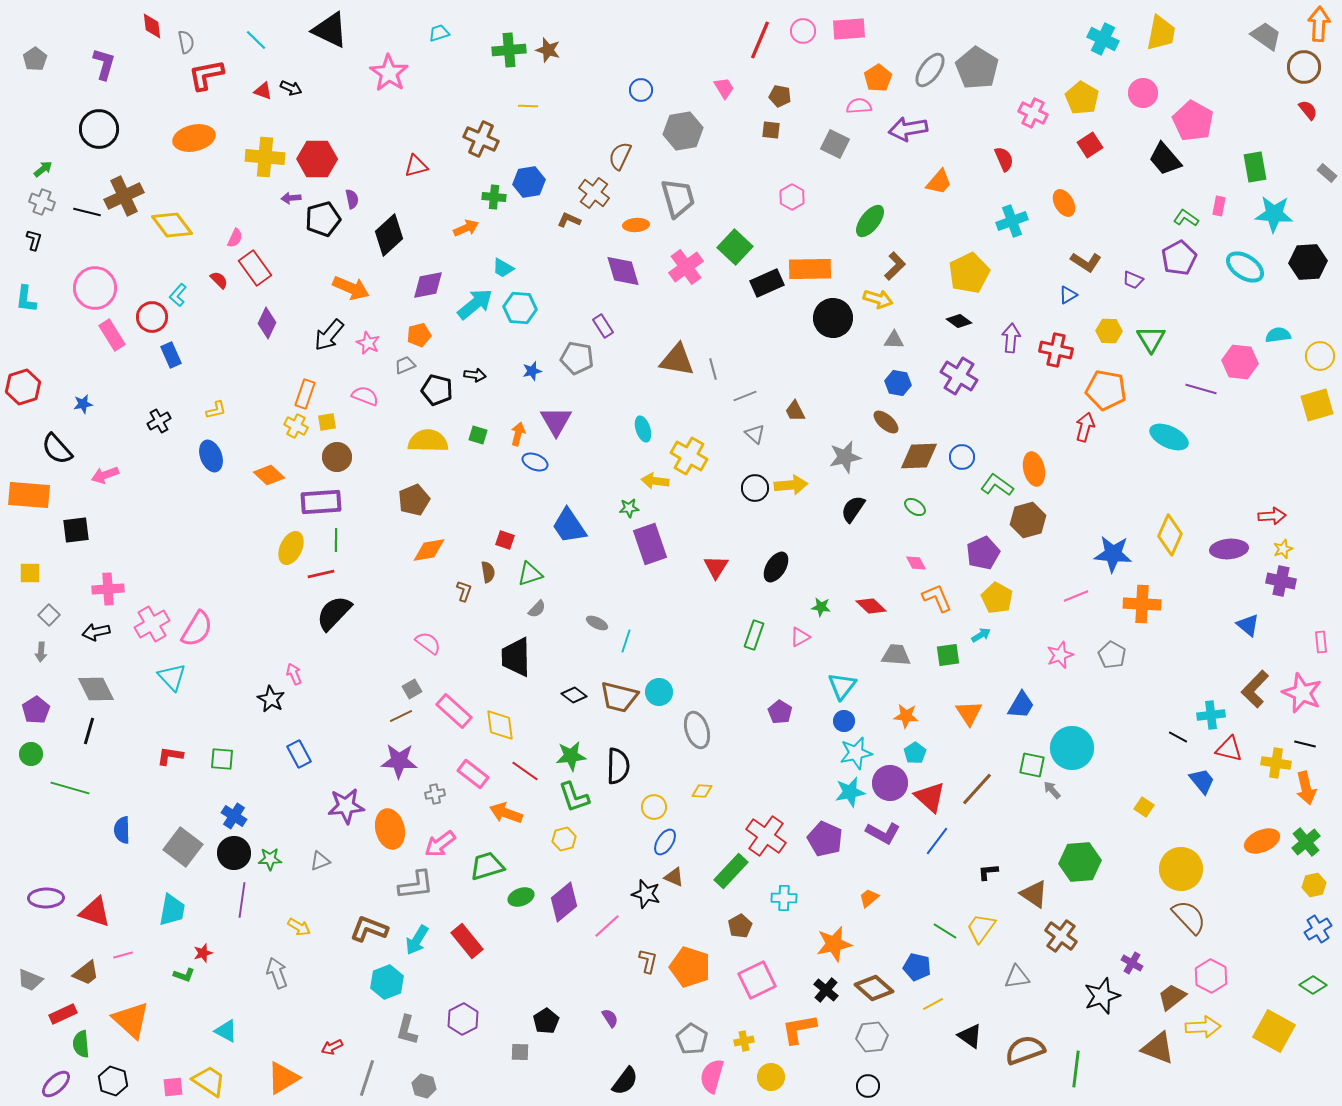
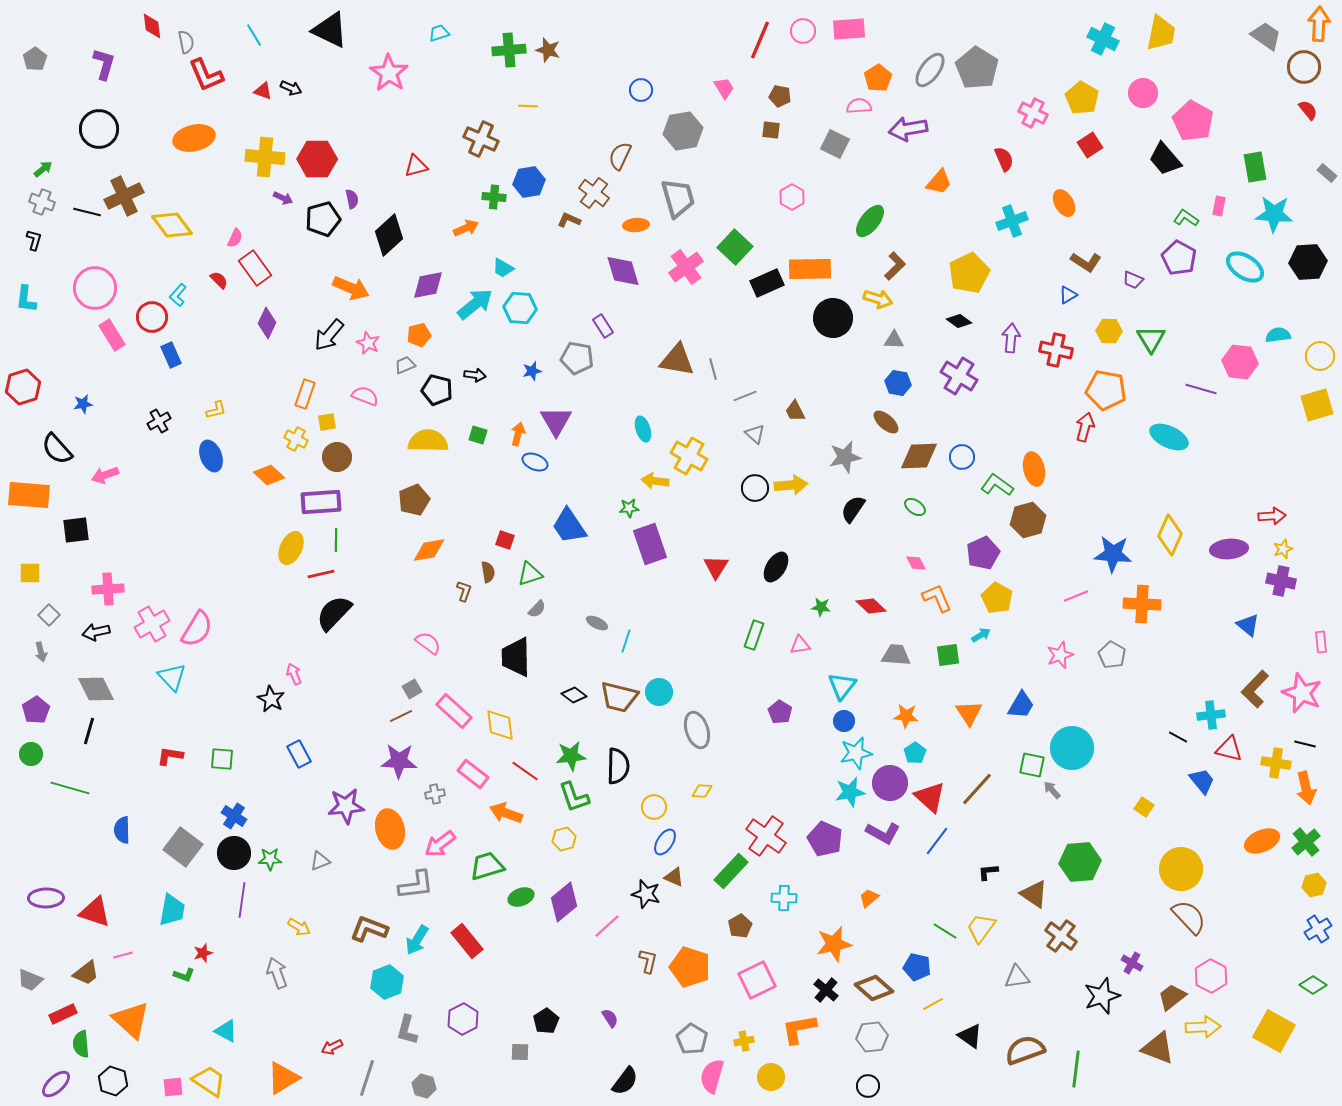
cyan line at (256, 40): moved 2 px left, 5 px up; rotated 15 degrees clockwise
red L-shape at (206, 75): rotated 102 degrees counterclockwise
purple arrow at (291, 198): moved 8 px left; rotated 150 degrees counterclockwise
purple pentagon at (1179, 258): rotated 16 degrees counterclockwise
yellow cross at (296, 426): moved 13 px down
pink triangle at (800, 637): moved 8 px down; rotated 20 degrees clockwise
gray arrow at (41, 652): rotated 18 degrees counterclockwise
